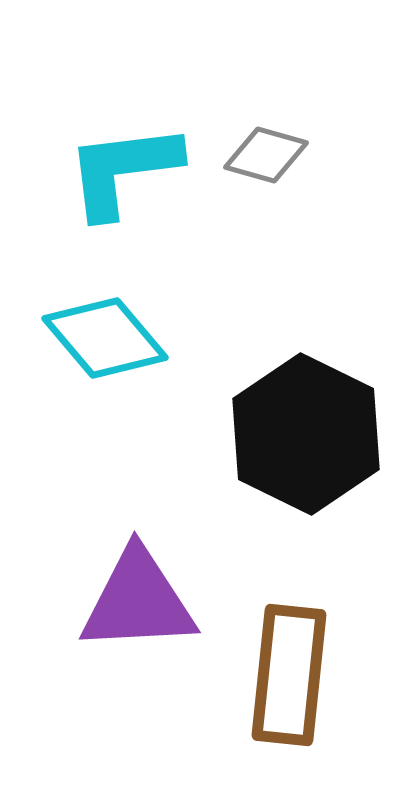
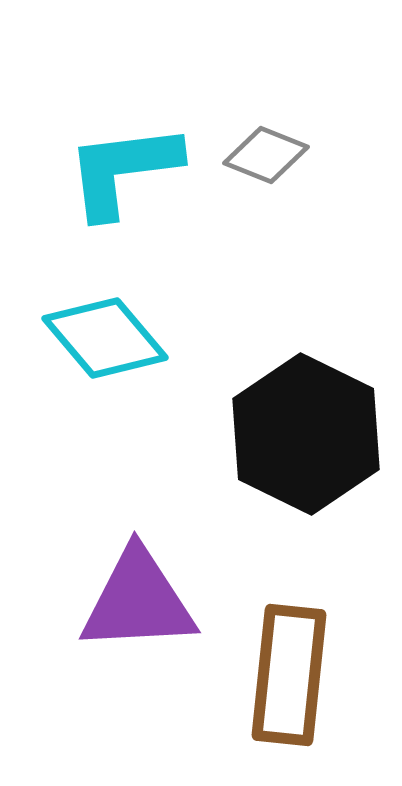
gray diamond: rotated 6 degrees clockwise
